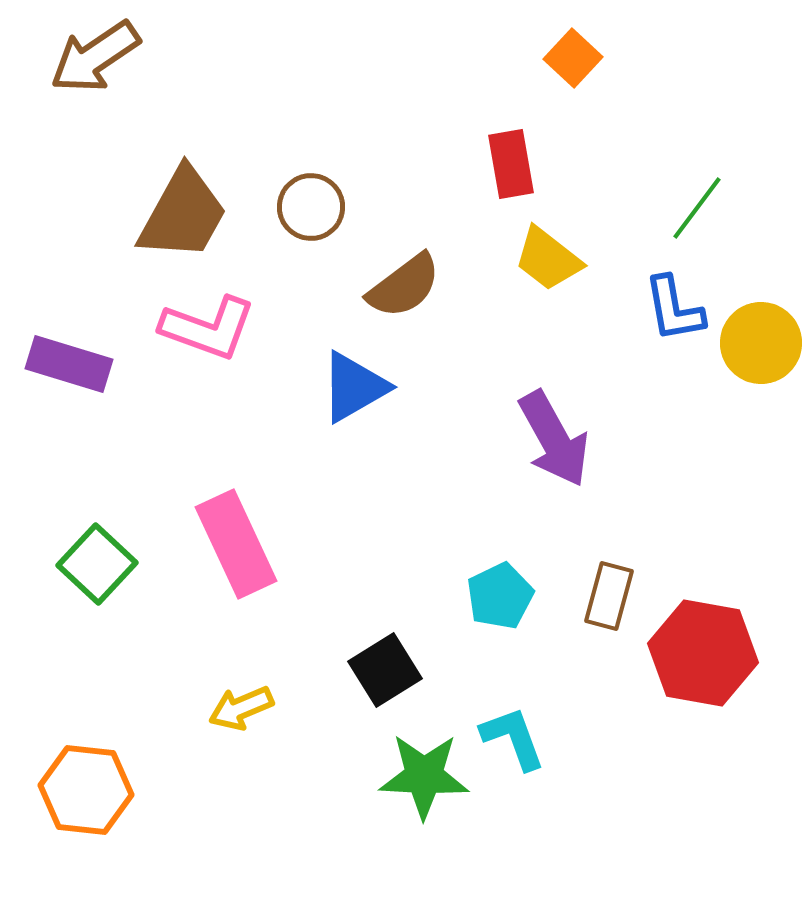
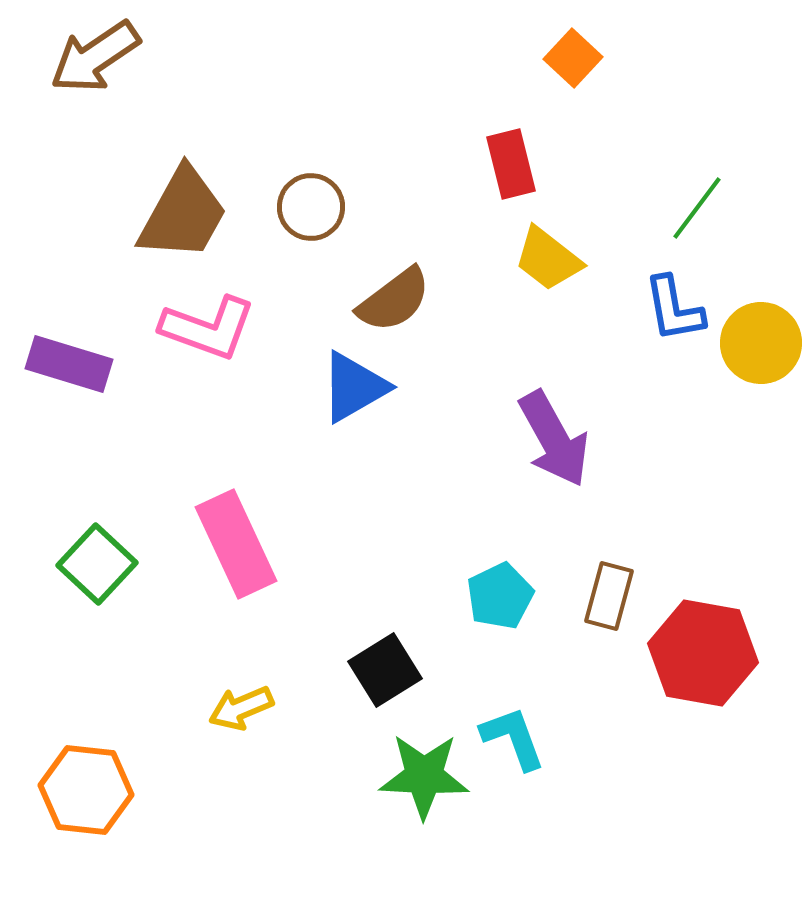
red rectangle: rotated 4 degrees counterclockwise
brown semicircle: moved 10 px left, 14 px down
